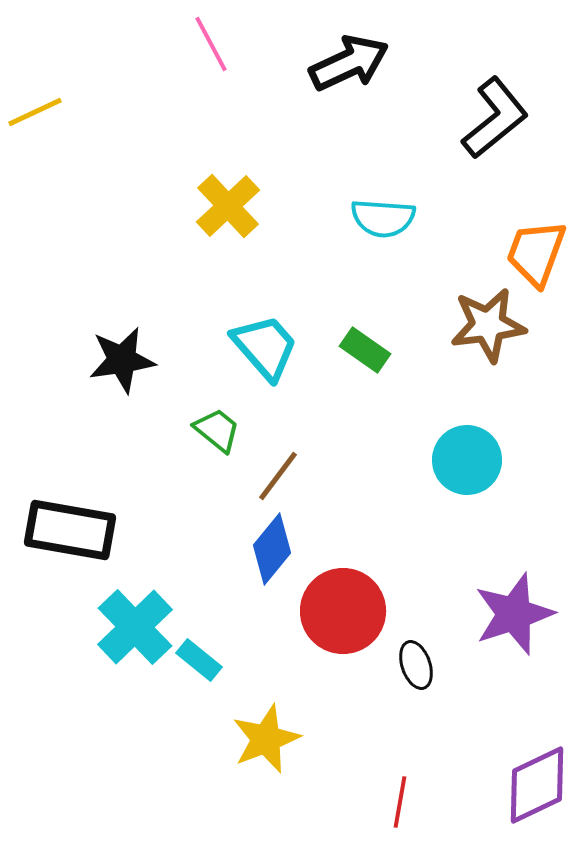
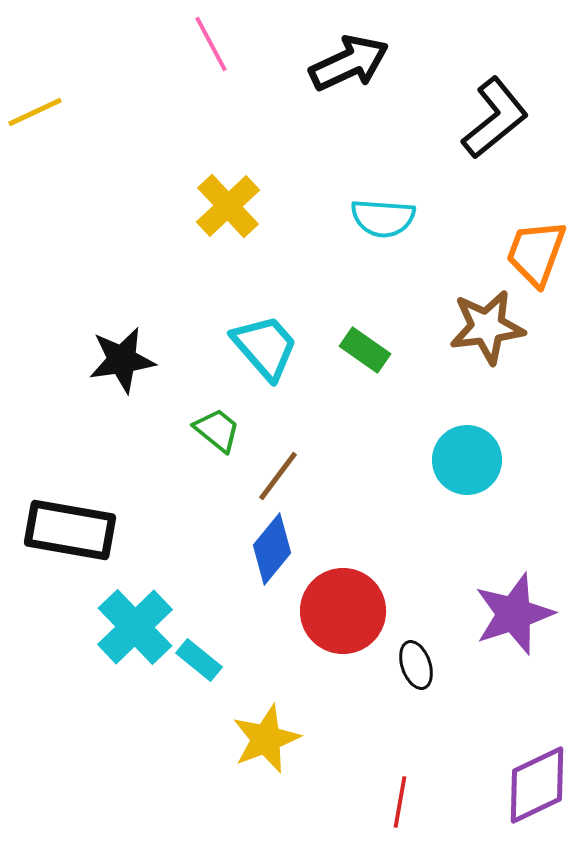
brown star: moved 1 px left, 2 px down
